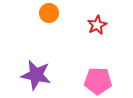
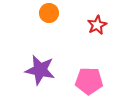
purple star: moved 4 px right, 5 px up
pink pentagon: moved 9 px left
